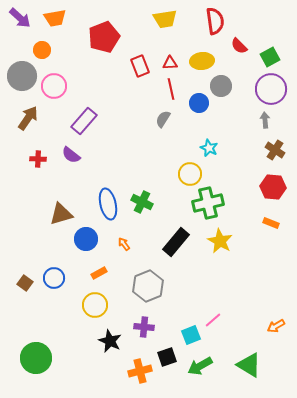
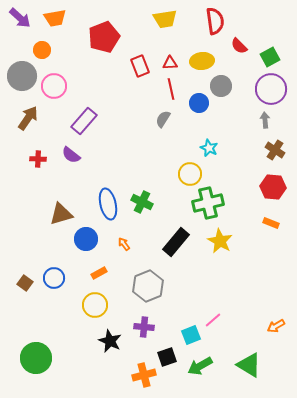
orange cross at (140, 371): moved 4 px right, 4 px down
